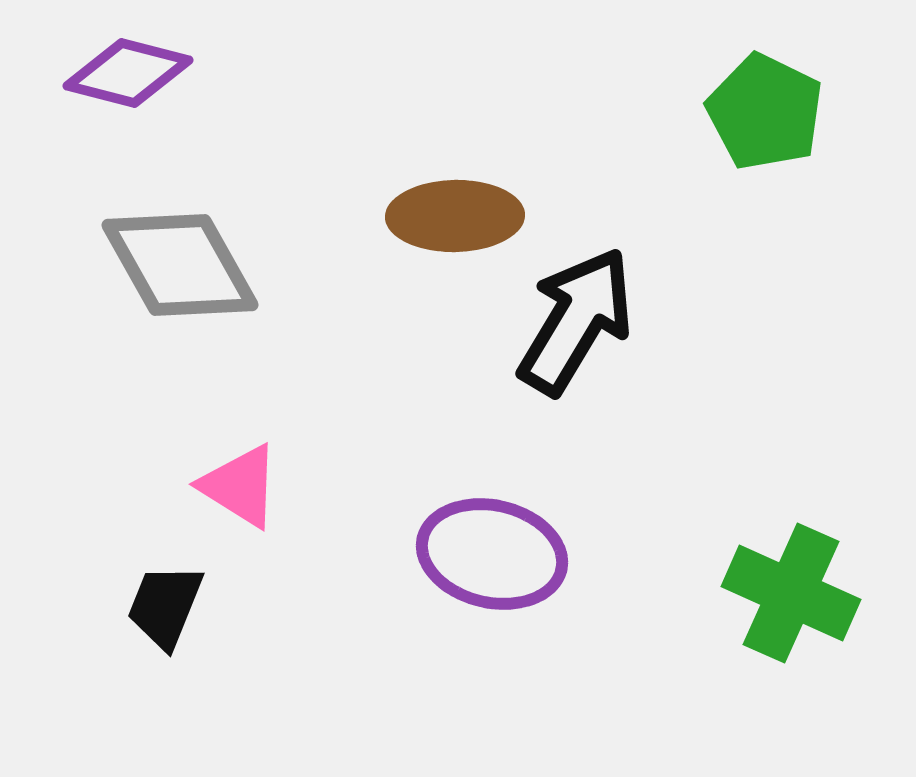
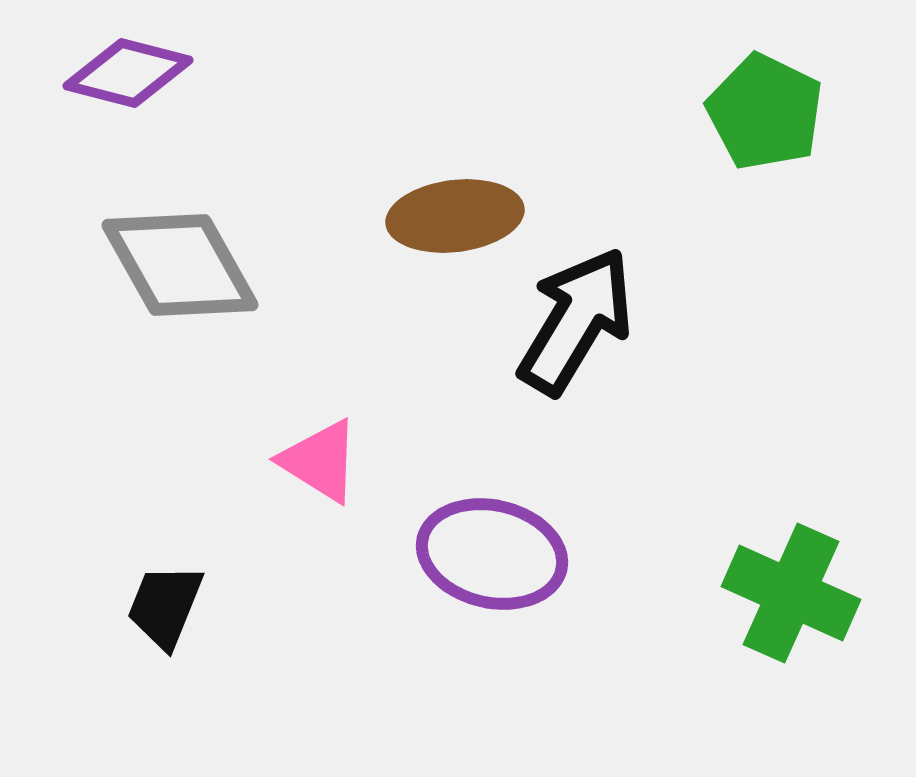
brown ellipse: rotated 6 degrees counterclockwise
pink triangle: moved 80 px right, 25 px up
